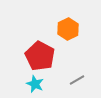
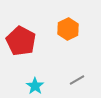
red pentagon: moved 19 px left, 15 px up
cyan star: moved 2 px down; rotated 12 degrees clockwise
